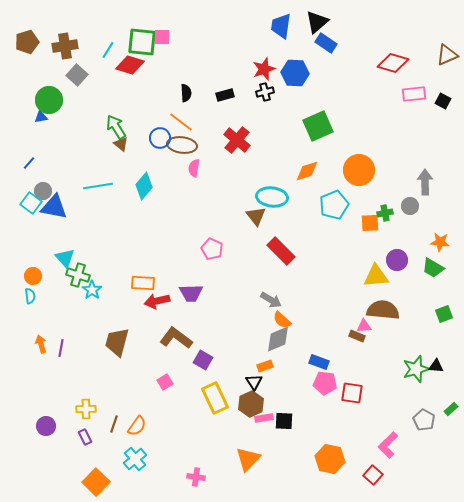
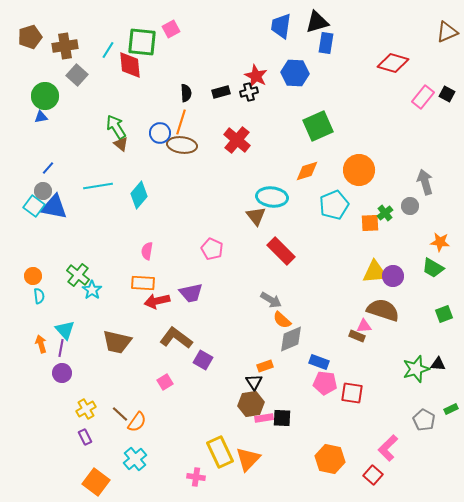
black triangle at (317, 22): rotated 25 degrees clockwise
pink square at (162, 37): moved 9 px right, 8 px up; rotated 30 degrees counterclockwise
brown pentagon at (27, 42): moved 3 px right, 5 px up
blue rectangle at (326, 43): rotated 65 degrees clockwise
brown triangle at (447, 55): moved 23 px up
red diamond at (130, 65): rotated 68 degrees clockwise
red star at (264, 69): moved 8 px left, 7 px down; rotated 25 degrees counterclockwise
black cross at (265, 92): moved 16 px left
pink rectangle at (414, 94): moved 9 px right, 3 px down; rotated 45 degrees counterclockwise
black rectangle at (225, 95): moved 4 px left, 3 px up
green circle at (49, 100): moved 4 px left, 4 px up
black square at (443, 101): moved 4 px right, 7 px up
orange line at (181, 122): rotated 70 degrees clockwise
blue circle at (160, 138): moved 5 px up
blue line at (29, 163): moved 19 px right, 5 px down
pink semicircle at (194, 168): moved 47 px left, 83 px down
gray arrow at (425, 182): rotated 15 degrees counterclockwise
cyan diamond at (144, 186): moved 5 px left, 9 px down
cyan square at (31, 203): moved 3 px right, 3 px down
green cross at (385, 213): rotated 28 degrees counterclockwise
cyan triangle at (65, 258): moved 72 px down
purple circle at (397, 260): moved 4 px left, 16 px down
green cross at (78, 275): rotated 20 degrees clockwise
yellow triangle at (376, 276): moved 1 px left, 4 px up
purple trapezoid at (191, 293): rotated 10 degrees counterclockwise
cyan semicircle at (30, 296): moved 9 px right
brown semicircle at (383, 310): rotated 12 degrees clockwise
gray diamond at (278, 339): moved 13 px right
brown trapezoid at (117, 342): rotated 92 degrees counterclockwise
black triangle at (436, 366): moved 2 px right, 2 px up
yellow rectangle at (215, 398): moved 5 px right, 54 px down
brown hexagon at (251, 404): rotated 15 degrees clockwise
yellow cross at (86, 409): rotated 30 degrees counterclockwise
green rectangle at (451, 409): rotated 16 degrees clockwise
black square at (284, 421): moved 2 px left, 3 px up
brown line at (114, 424): moved 6 px right, 10 px up; rotated 66 degrees counterclockwise
purple circle at (46, 426): moved 16 px right, 53 px up
orange semicircle at (137, 426): moved 4 px up
pink L-shape at (388, 445): moved 3 px down
orange square at (96, 482): rotated 8 degrees counterclockwise
